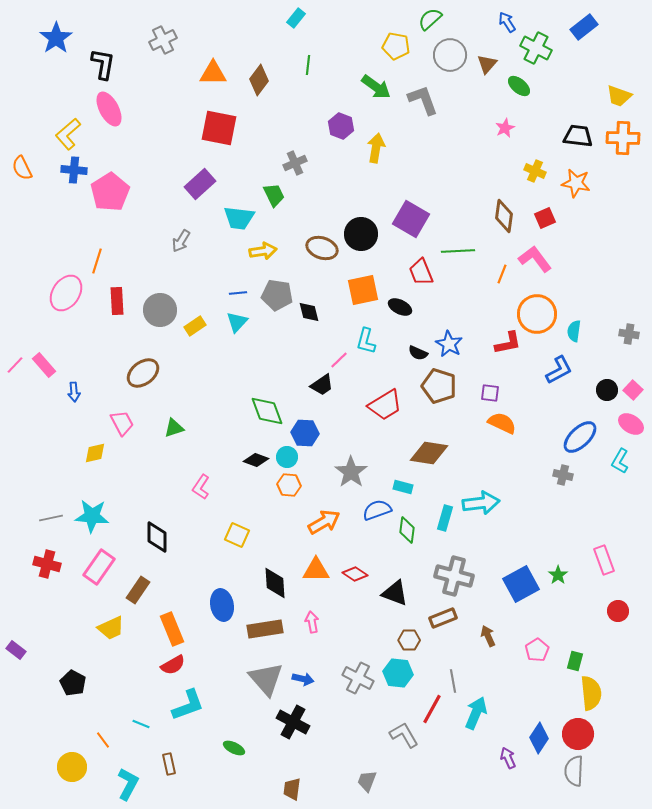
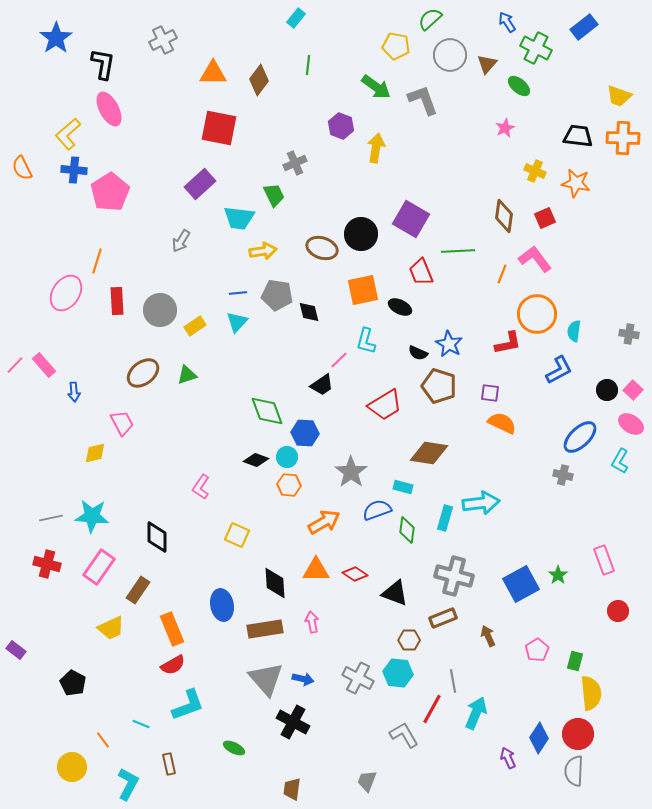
green triangle at (174, 428): moved 13 px right, 53 px up
